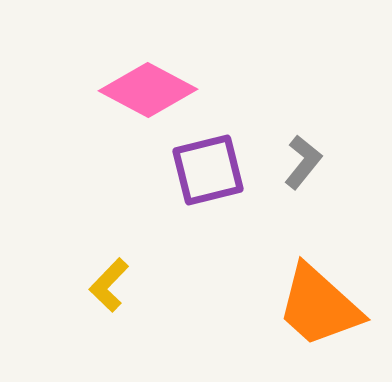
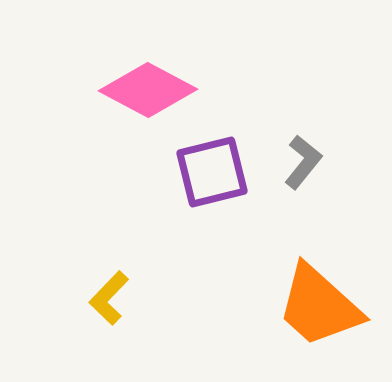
purple square: moved 4 px right, 2 px down
yellow L-shape: moved 13 px down
